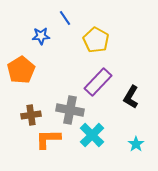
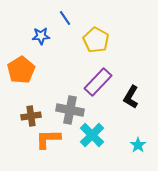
brown cross: moved 1 px down
cyan star: moved 2 px right, 1 px down
